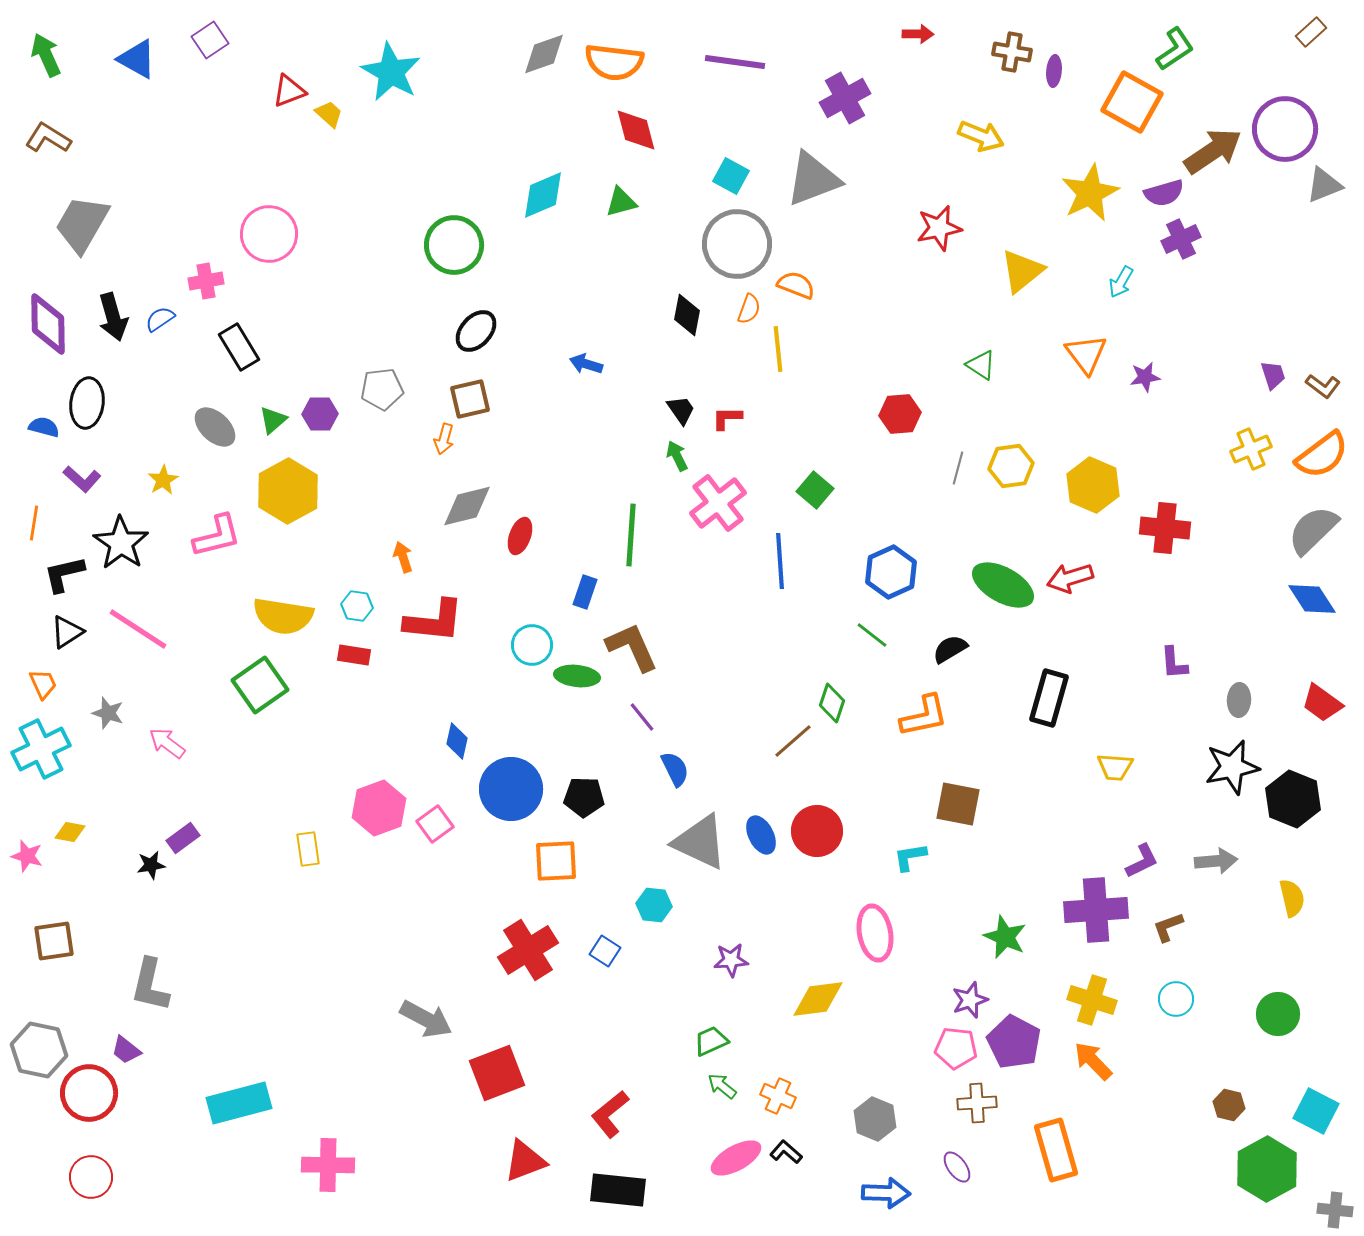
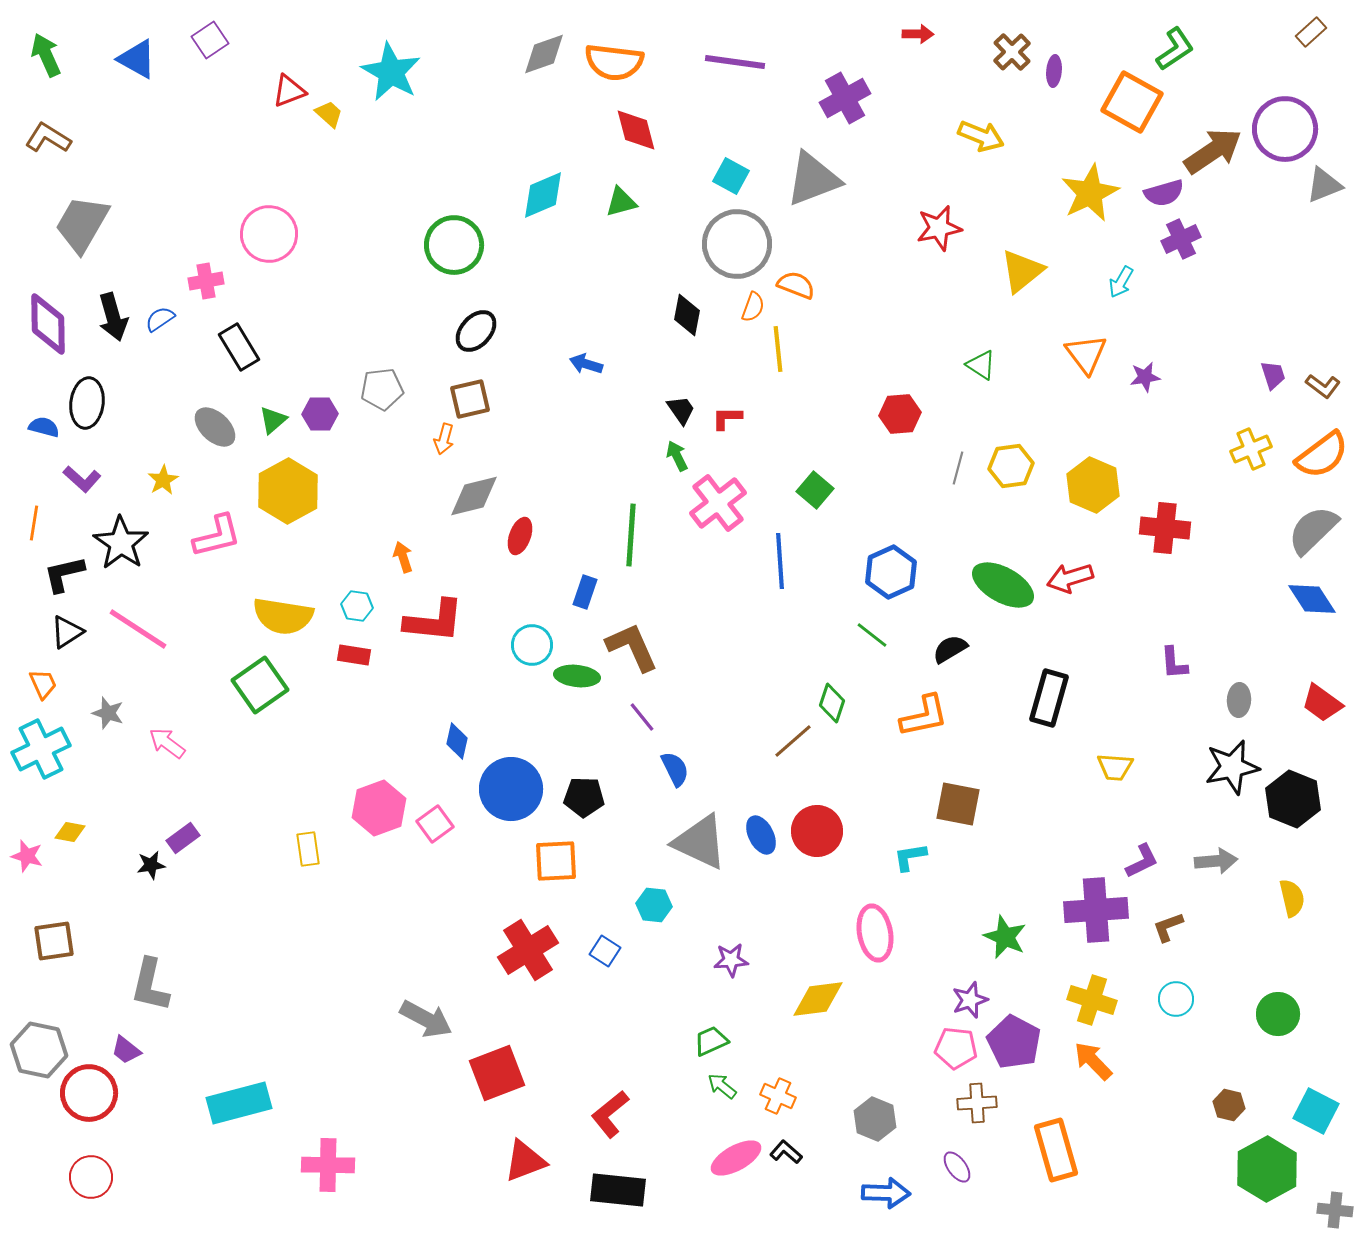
brown cross at (1012, 52): rotated 36 degrees clockwise
orange semicircle at (749, 309): moved 4 px right, 2 px up
gray diamond at (467, 506): moved 7 px right, 10 px up
